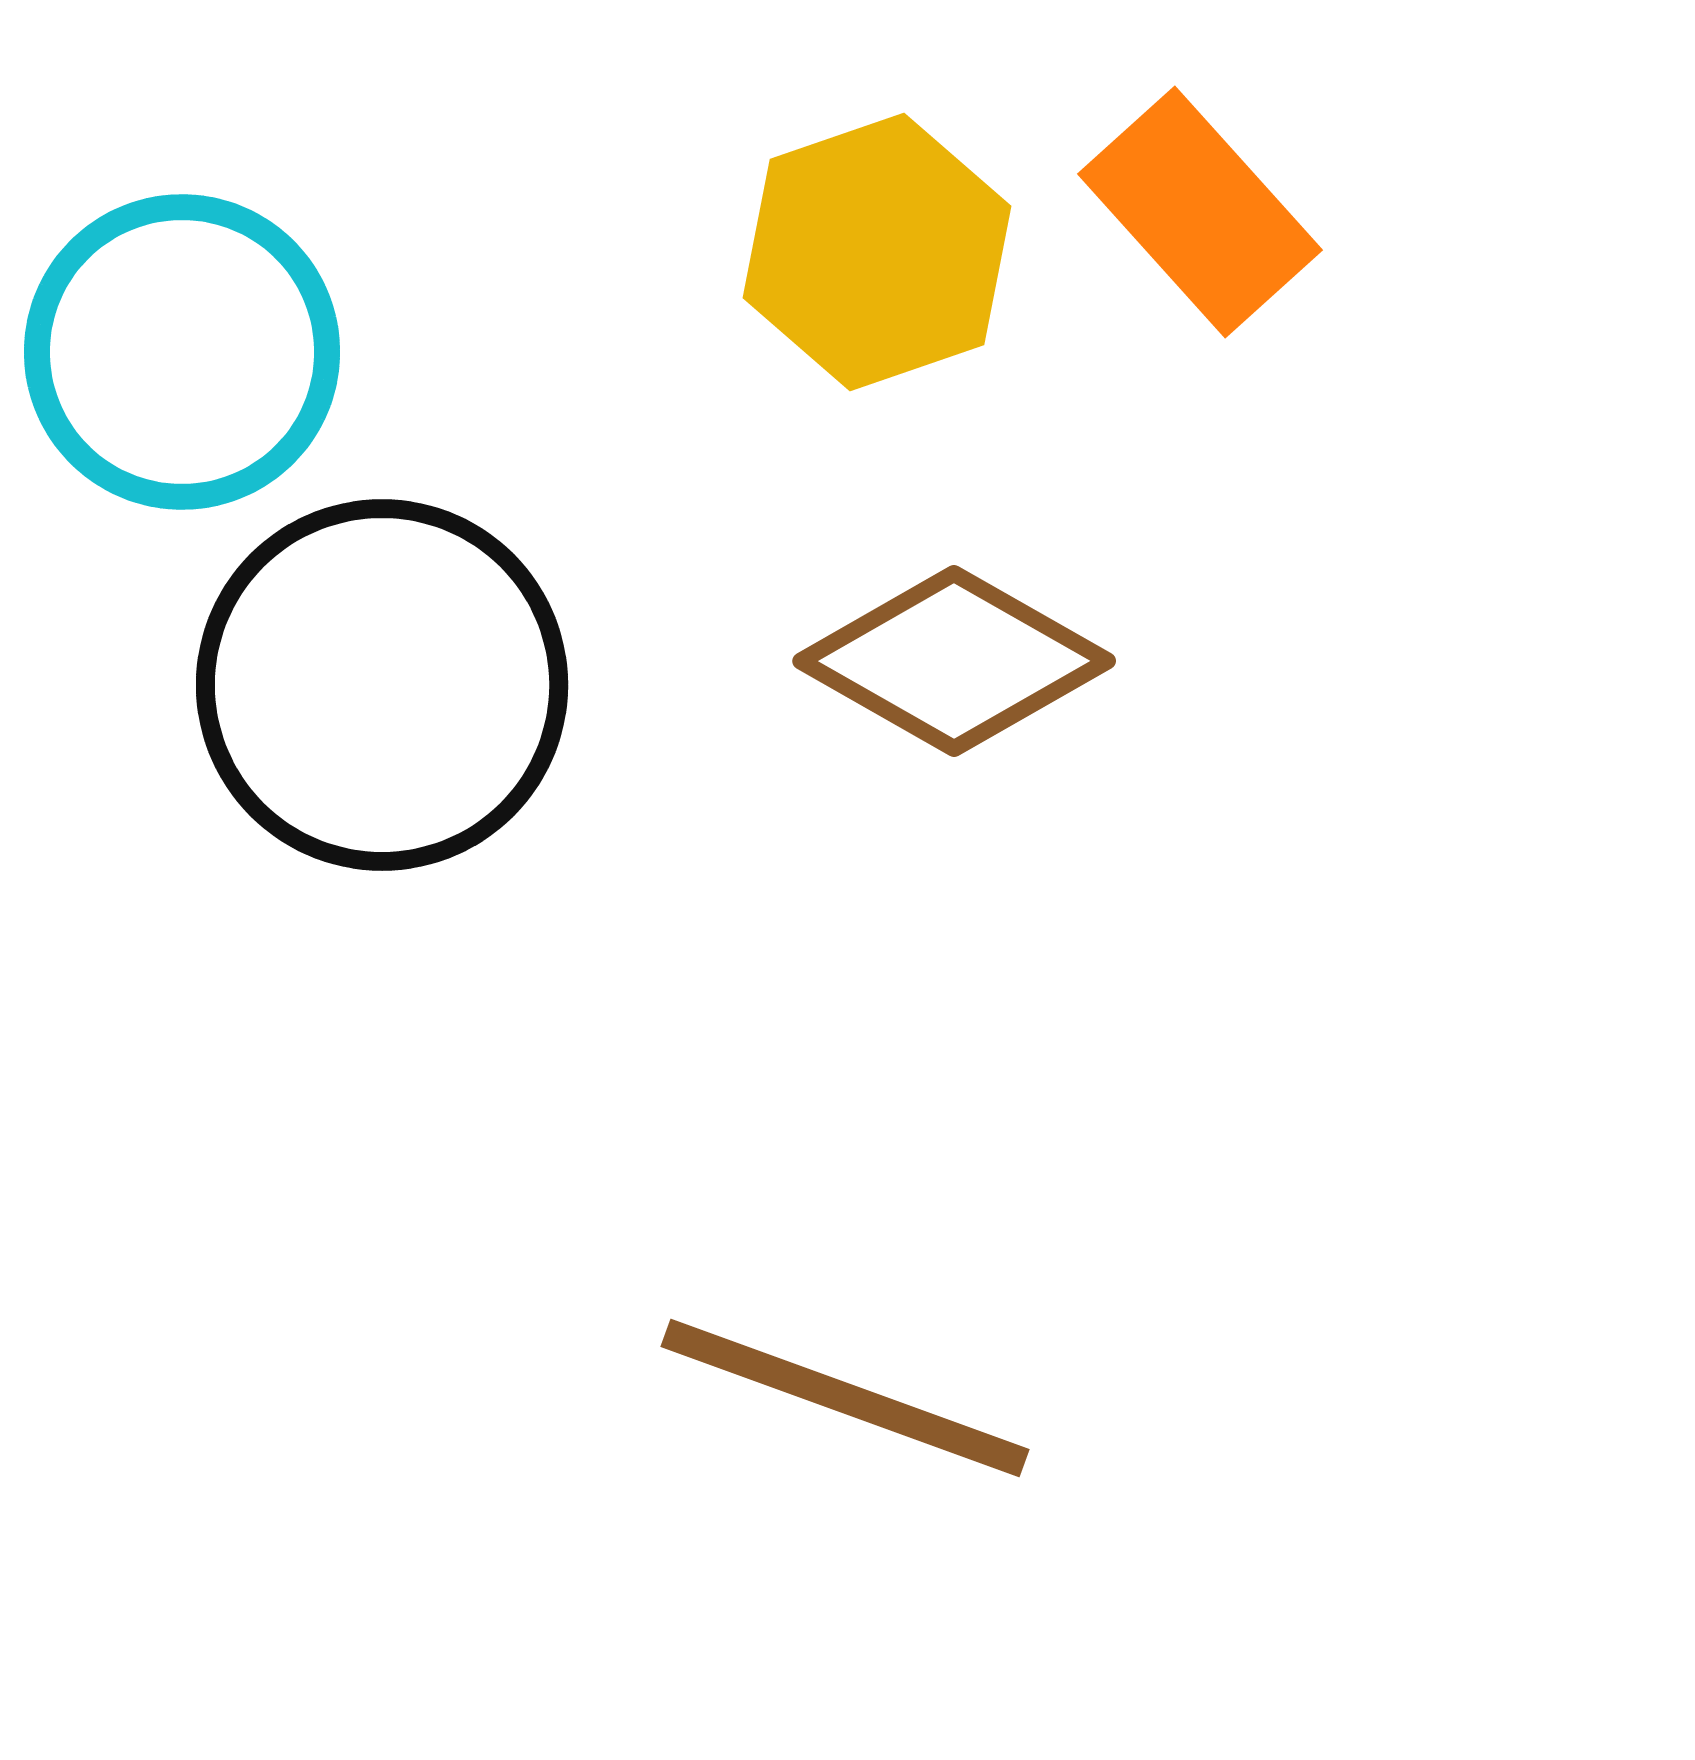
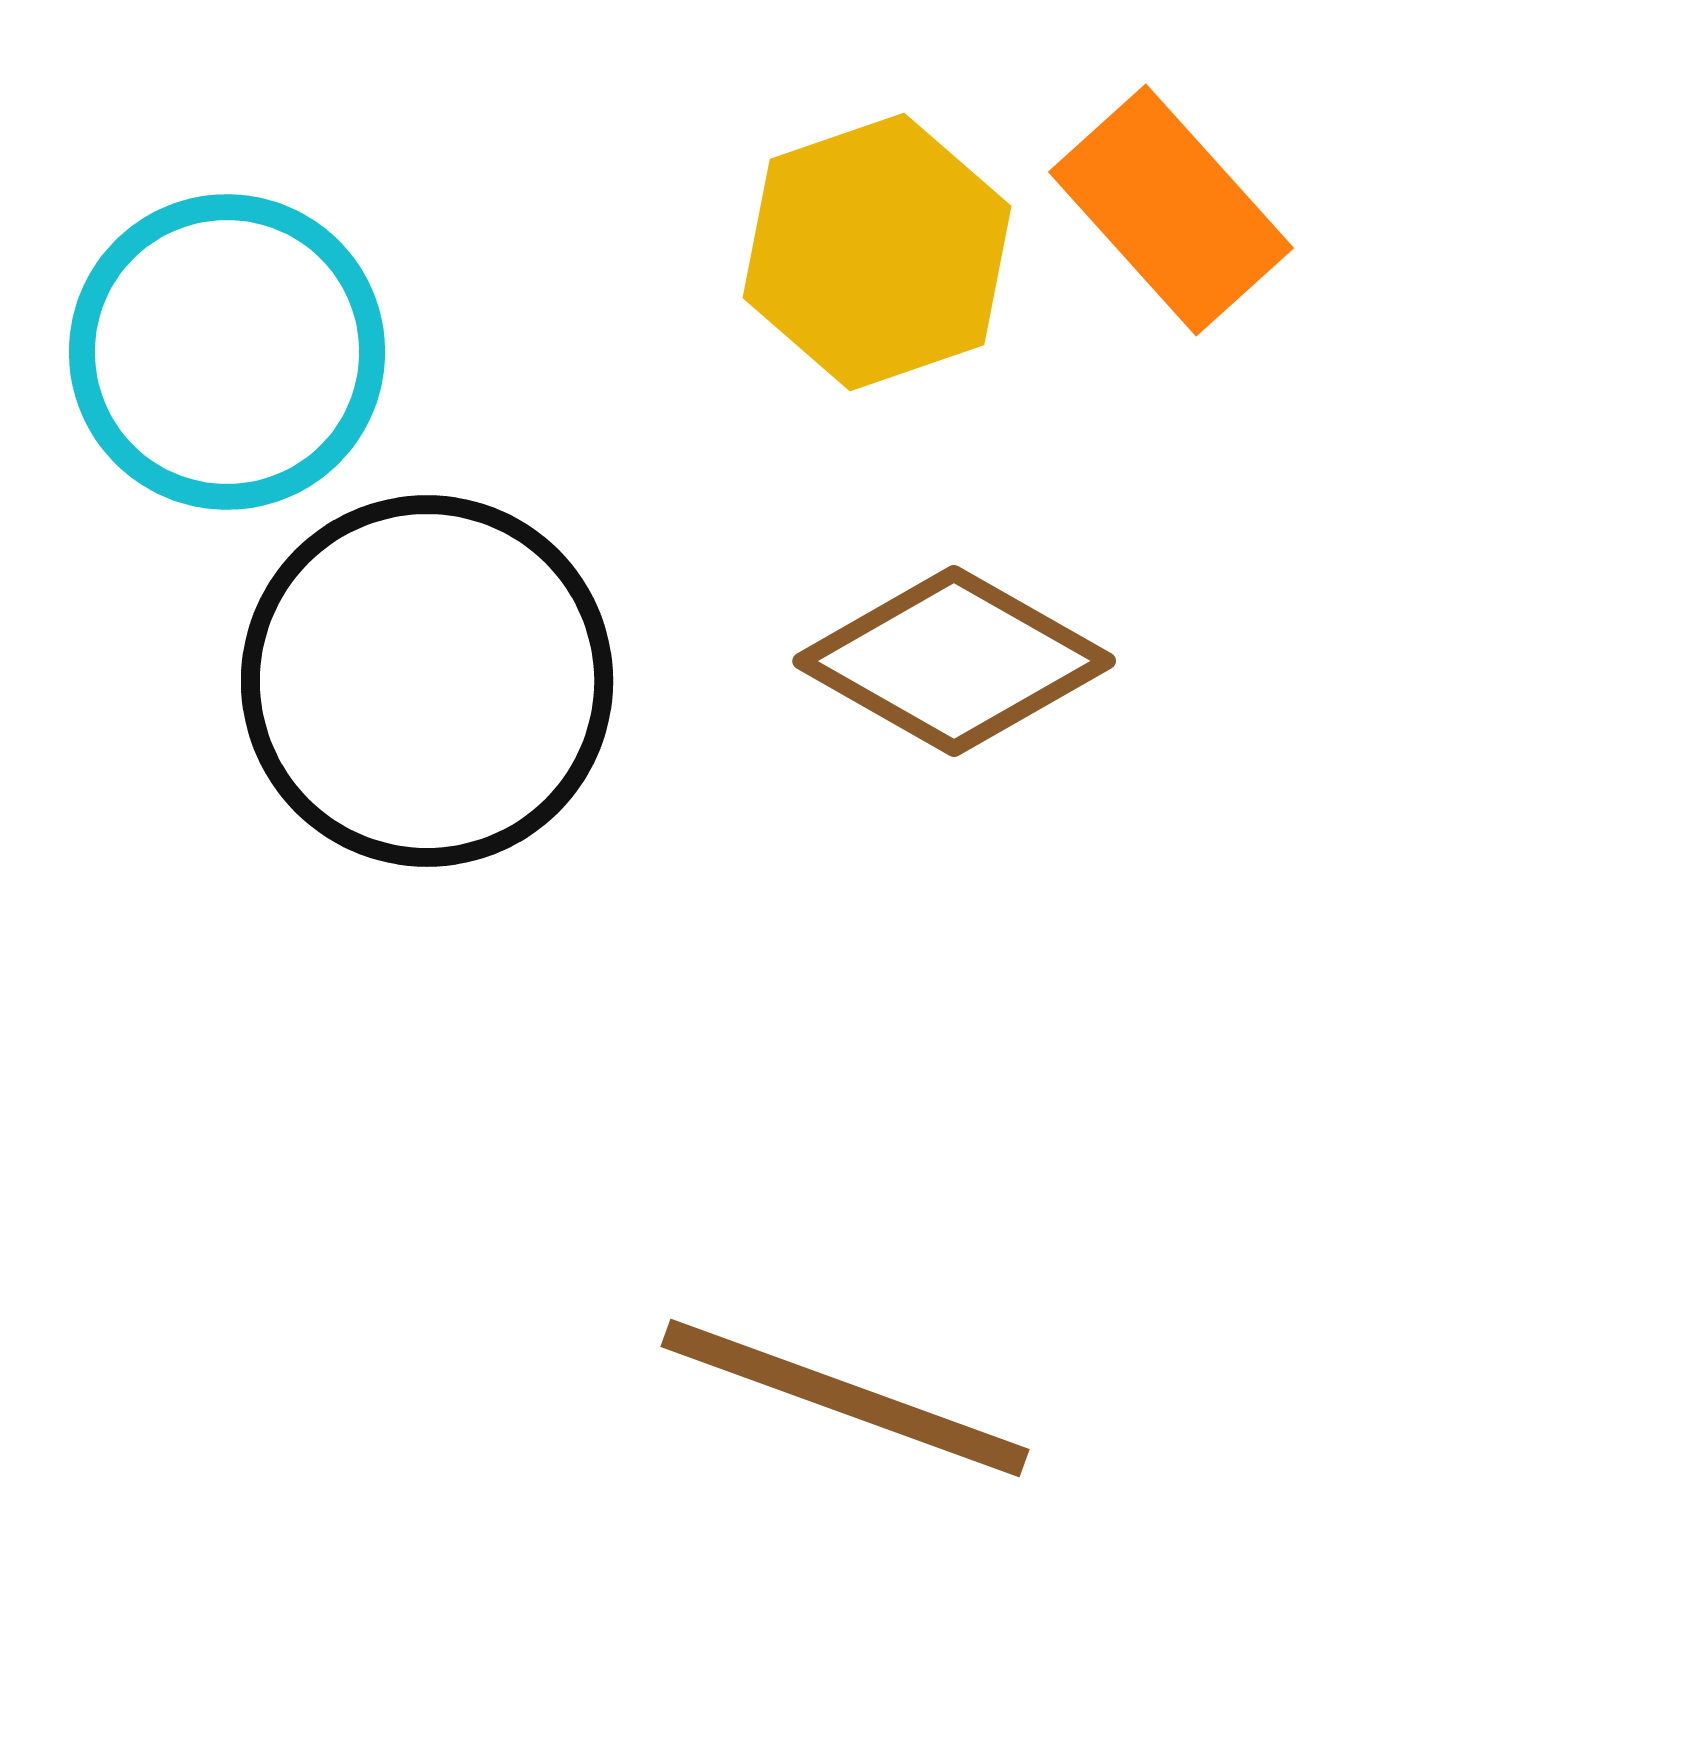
orange rectangle: moved 29 px left, 2 px up
cyan circle: moved 45 px right
black circle: moved 45 px right, 4 px up
